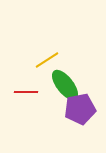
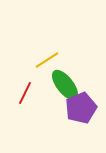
red line: moved 1 px left, 1 px down; rotated 65 degrees counterclockwise
purple pentagon: moved 1 px right, 1 px up; rotated 12 degrees counterclockwise
